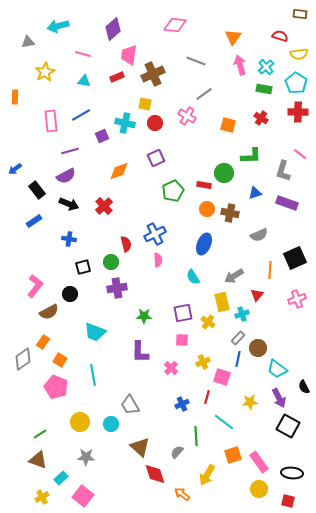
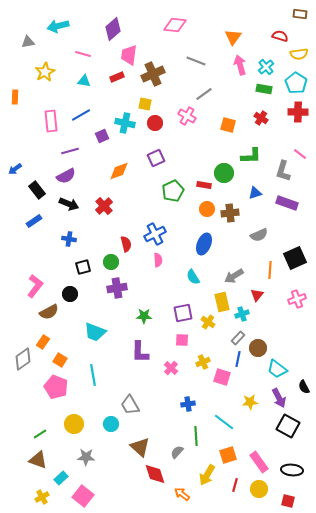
brown cross at (230, 213): rotated 18 degrees counterclockwise
red line at (207, 397): moved 28 px right, 88 px down
blue cross at (182, 404): moved 6 px right; rotated 16 degrees clockwise
yellow circle at (80, 422): moved 6 px left, 2 px down
orange square at (233, 455): moved 5 px left
black ellipse at (292, 473): moved 3 px up
